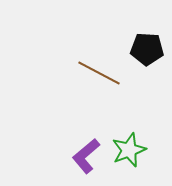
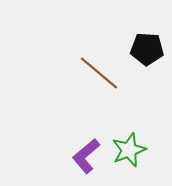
brown line: rotated 12 degrees clockwise
